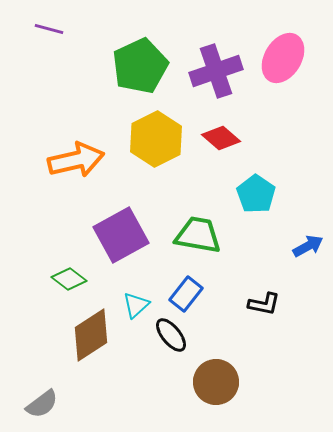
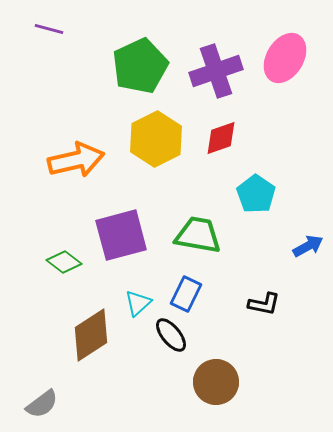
pink ellipse: moved 2 px right
red diamond: rotated 60 degrees counterclockwise
purple square: rotated 14 degrees clockwise
green diamond: moved 5 px left, 17 px up
blue rectangle: rotated 12 degrees counterclockwise
cyan triangle: moved 2 px right, 2 px up
